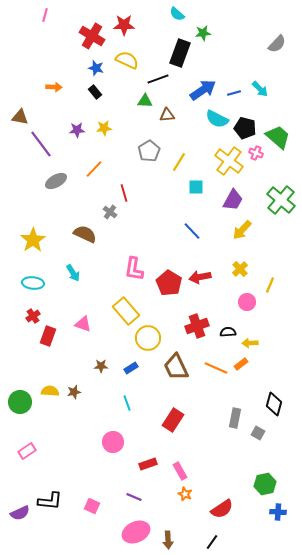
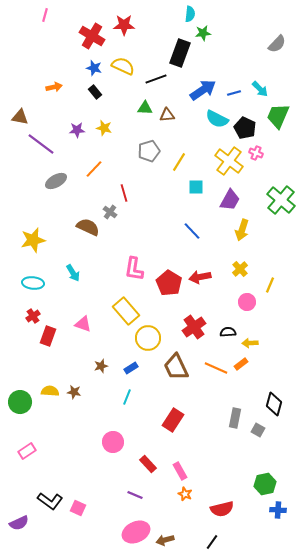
cyan semicircle at (177, 14): moved 13 px right; rotated 126 degrees counterclockwise
yellow semicircle at (127, 60): moved 4 px left, 6 px down
blue star at (96, 68): moved 2 px left
black line at (158, 79): moved 2 px left
orange arrow at (54, 87): rotated 14 degrees counterclockwise
green triangle at (145, 101): moved 7 px down
yellow star at (104, 128): rotated 21 degrees clockwise
black pentagon at (245, 128): rotated 10 degrees clockwise
green trapezoid at (278, 137): moved 21 px up; rotated 108 degrees counterclockwise
purple line at (41, 144): rotated 16 degrees counterclockwise
gray pentagon at (149, 151): rotated 15 degrees clockwise
purple trapezoid at (233, 200): moved 3 px left
yellow arrow at (242, 230): rotated 25 degrees counterclockwise
brown semicircle at (85, 234): moved 3 px right, 7 px up
yellow star at (33, 240): rotated 20 degrees clockwise
red cross at (197, 326): moved 3 px left, 1 px down; rotated 15 degrees counterclockwise
brown star at (101, 366): rotated 16 degrees counterclockwise
brown star at (74, 392): rotated 24 degrees clockwise
cyan line at (127, 403): moved 6 px up; rotated 42 degrees clockwise
gray square at (258, 433): moved 3 px up
red rectangle at (148, 464): rotated 66 degrees clockwise
purple line at (134, 497): moved 1 px right, 2 px up
black L-shape at (50, 501): rotated 30 degrees clockwise
pink square at (92, 506): moved 14 px left, 2 px down
red semicircle at (222, 509): rotated 20 degrees clockwise
blue cross at (278, 512): moved 2 px up
purple semicircle at (20, 513): moved 1 px left, 10 px down
brown arrow at (168, 540): moved 3 px left; rotated 78 degrees clockwise
